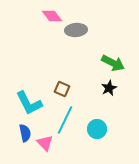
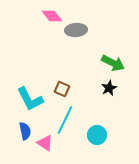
cyan L-shape: moved 1 px right, 4 px up
cyan circle: moved 6 px down
blue semicircle: moved 2 px up
pink triangle: rotated 12 degrees counterclockwise
